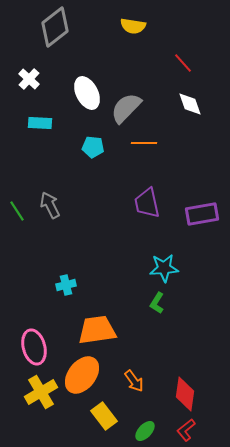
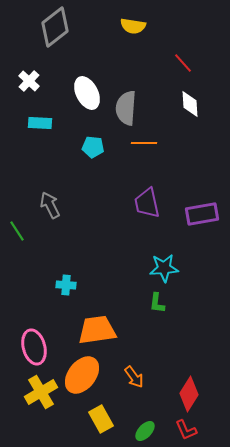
white cross: moved 2 px down
white diamond: rotated 16 degrees clockwise
gray semicircle: rotated 40 degrees counterclockwise
green line: moved 20 px down
cyan cross: rotated 18 degrees clockwise
green L-shape: rotated 25 degrees counterclockwise
orange arrow: moved 4 px up
red diamond: moved 4 px right; rotated 24 degrees clockwise
yellow rectangle: moved 3 px left, 3 px down; rotated 8 degrees clockwise
red L-shape: rotated 75 degrees counterclockwise
